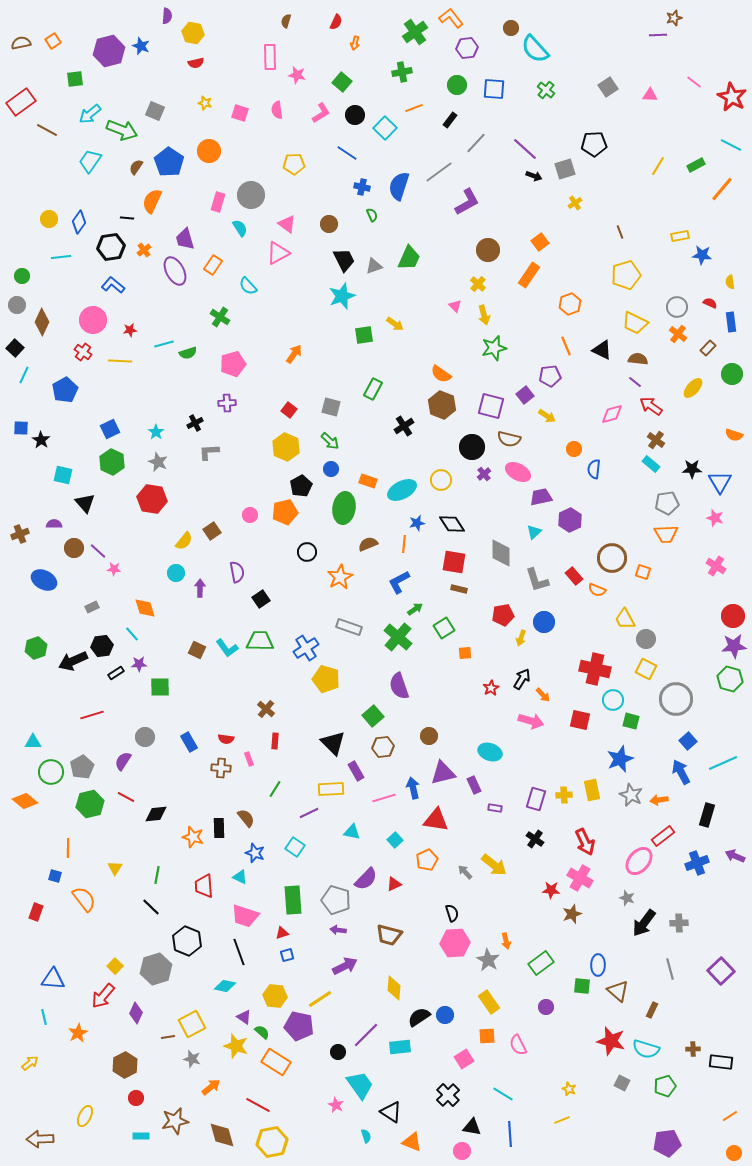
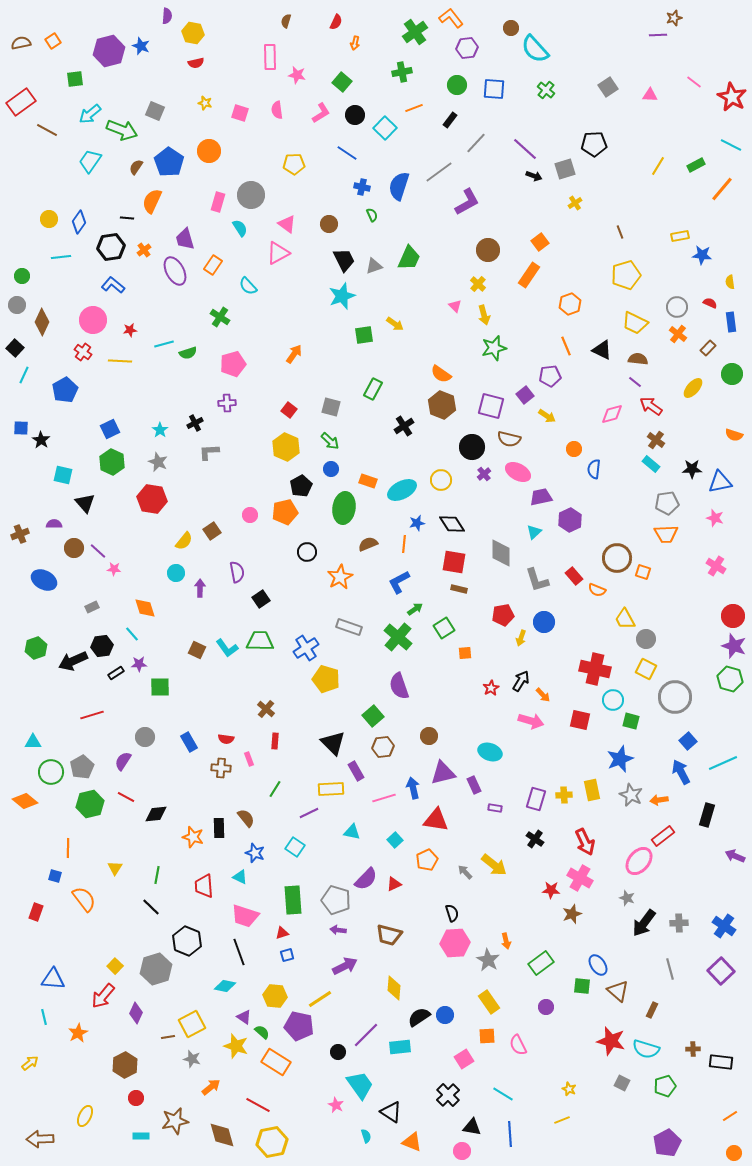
cyan star at (156, 432): moved 4 px right, 2 px up
blue triangle at (720, 482): rotated 50 degrees clockwise
brown circle at (612, 558): moved 5 px right
purple star at (734, 646): rotated 25 degrees clockwise
black arrow at (522, 679): moved 1 px left, 2 px down
gray circle at (676, 699): moved 1 px left, 2 px up
blue cross at (697, 863): moved 27 px right, 63 px down; rotated 35 degrees counterclockwise
blue ellipse at (598, 965): rotated 35 degrees counterclockwise
purple pentagon at (667, 1143): rotated 20 degrees counterclockwise
